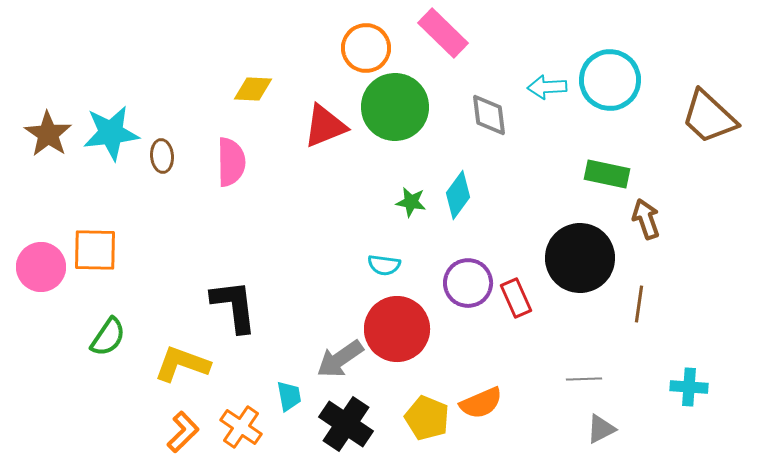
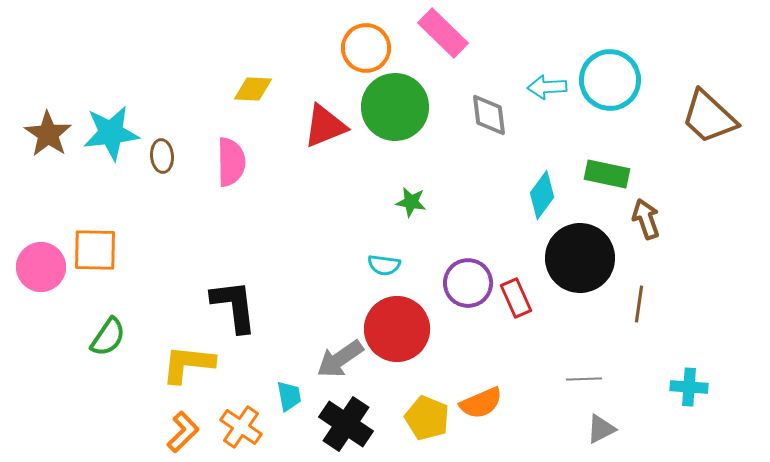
cyan diamond: moved 84 px right
yellow L-shape: moved 6 px right; rotated 14 degrees counterclockwise
